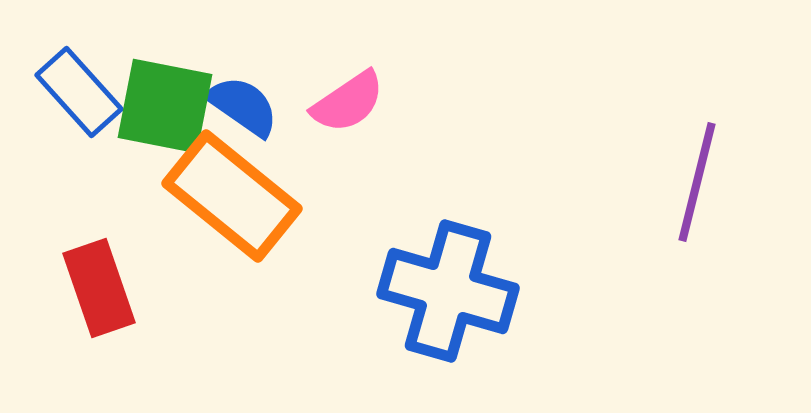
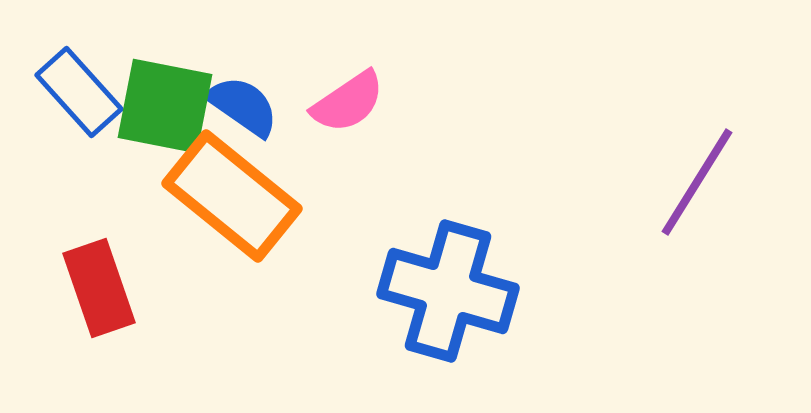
purple line: rotated 18 degrees clockwise
